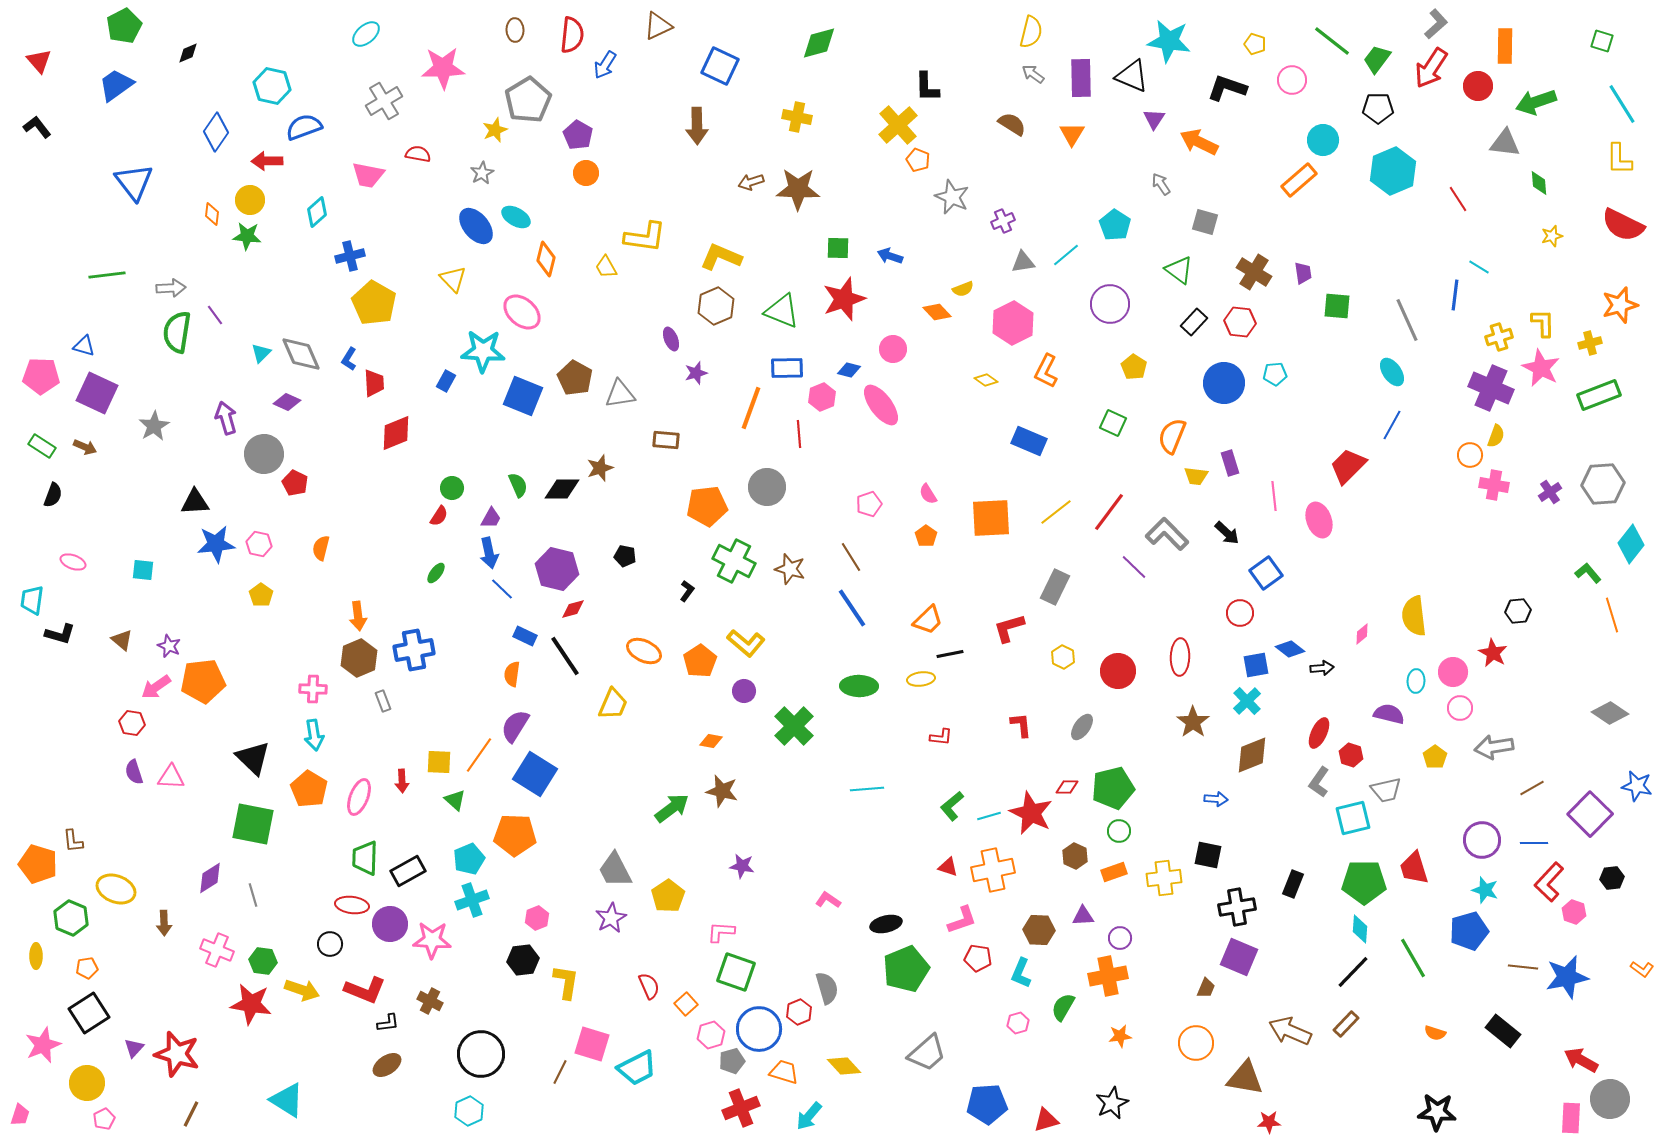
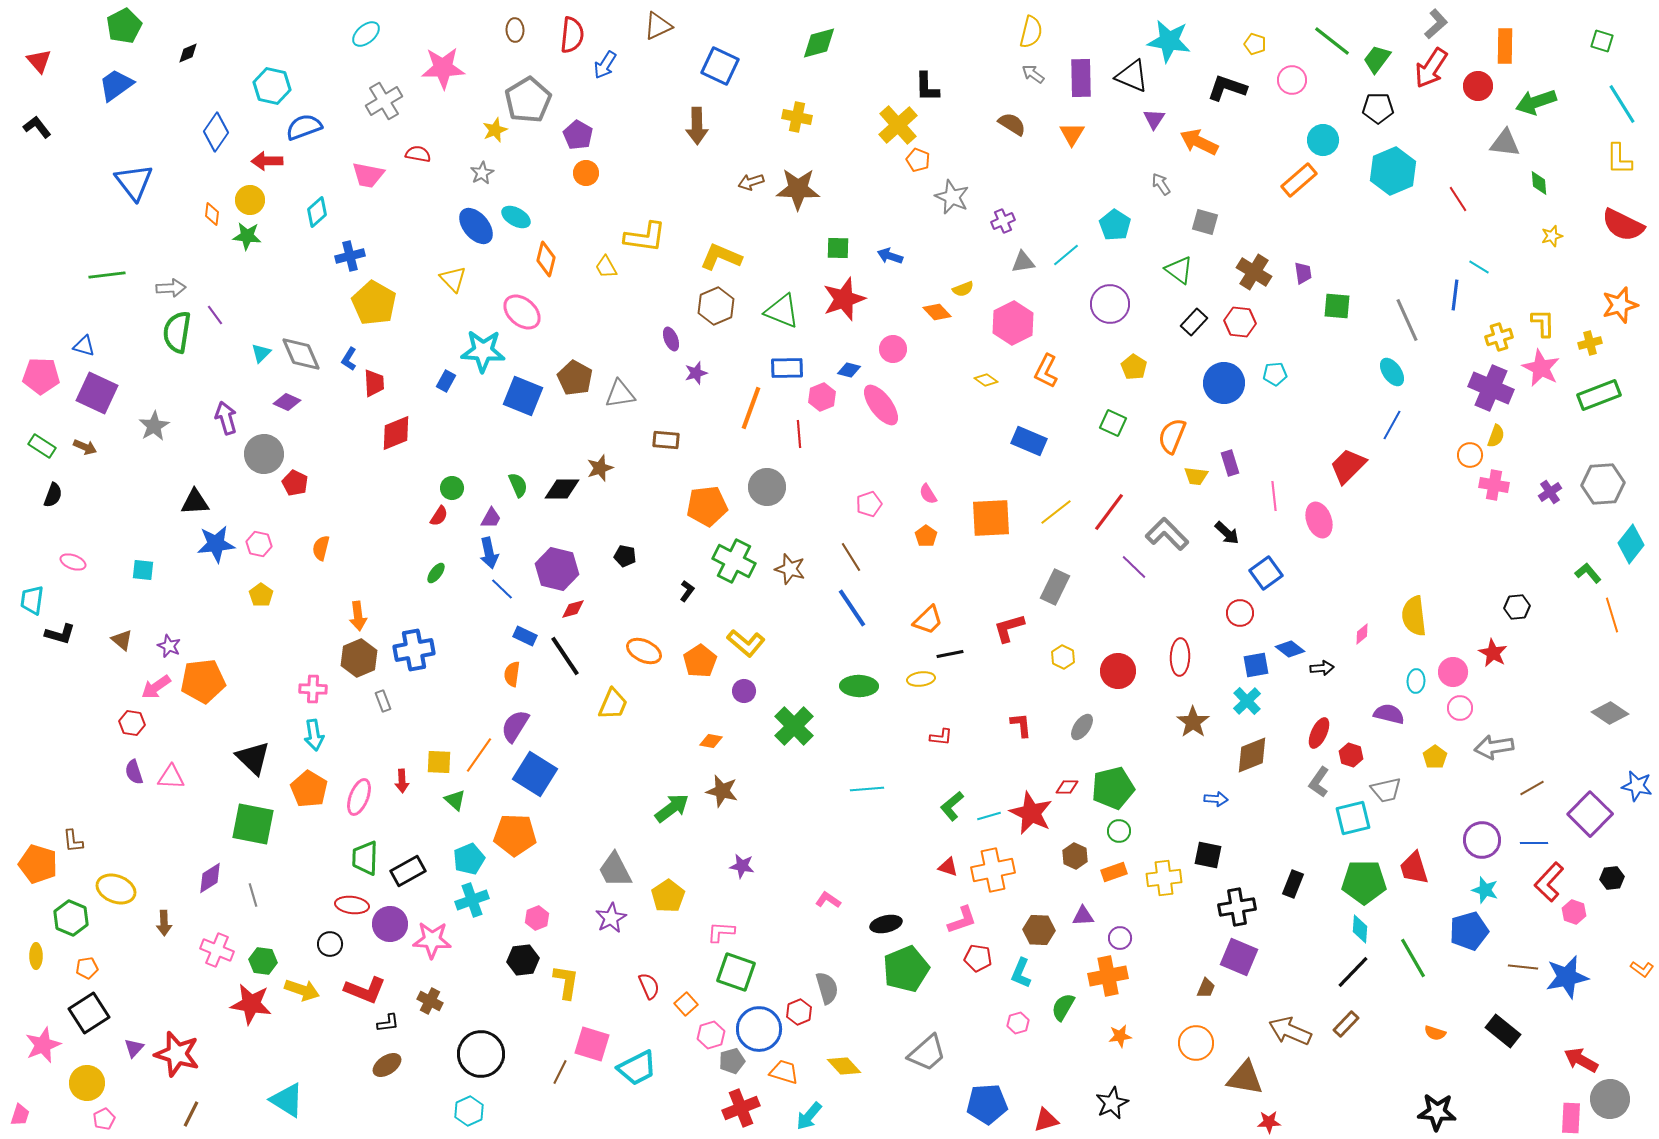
black hexagon at (1518, 611): moved 1 px left, 4 px up
